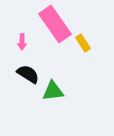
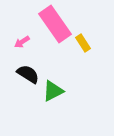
pink arrow: rotated 56 degrees clockwise
green triangle: rotated 20 degrees counterclockwise
